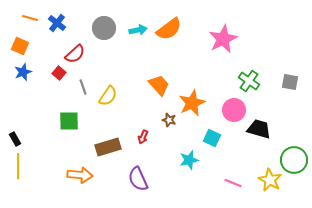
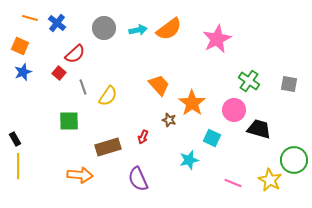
pink star: moved 6 px left
gray square: moved 1 px left, 2 px down
orange star: rotated 12 degrees counterclockwise
